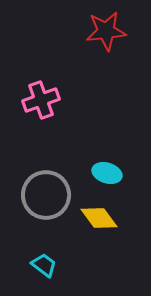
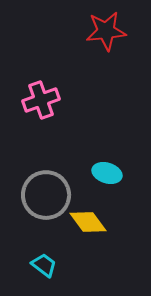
yellow diamond: moved 11 px left, 4 px down
